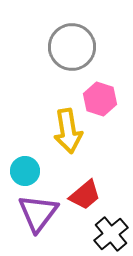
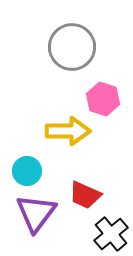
pink hexagon: moved 3 px right
yellow arrow: rotated 81 degrees counterclockwise
cyan circle: moved 2 px right
red trapezoid: rotated 64 degrees clockwise
purple triangle: moved 2 px left
